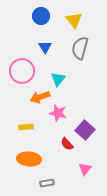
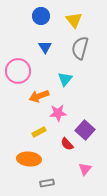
pink circle: moved 4 px left
cyan triangle: moved 7 px right
orange arrow: moved 1 px left, 1 px up
pink star: rotated 18 degrees counterclockwise
yellow rectangle: moved 13 px right, 5 px down; rotated 24 degrees counterclockwise
